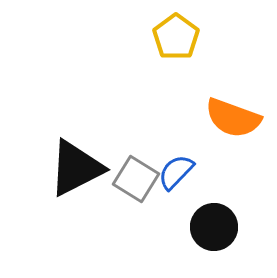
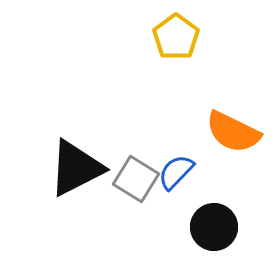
orange semicircle: moved 14 px down; rotated 6 degrees clockwise
